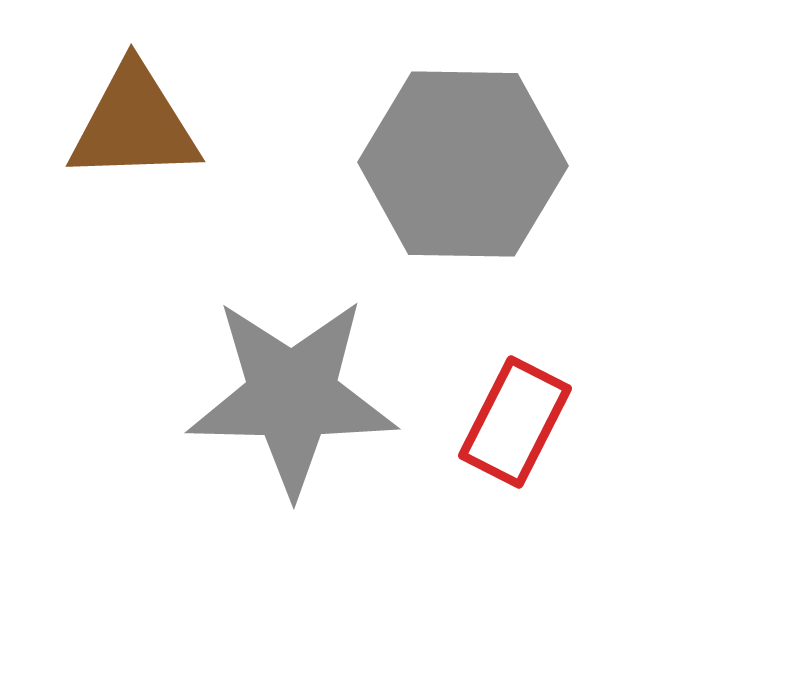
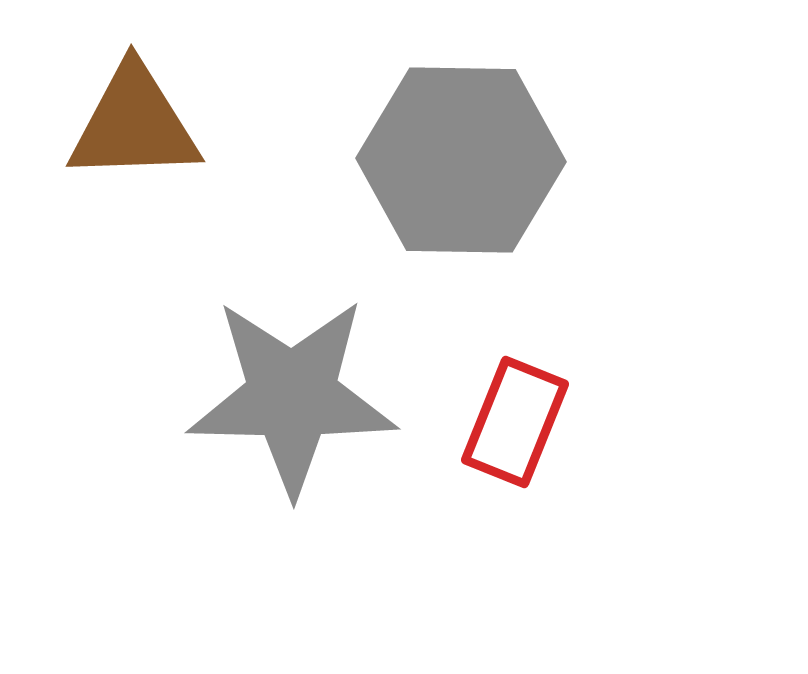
gray hexagon: moved 2 px left, 4 px up
red rectangle: rotated 5 degrees counterclockwise
